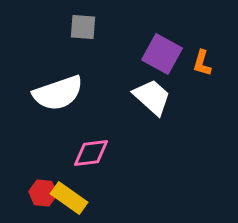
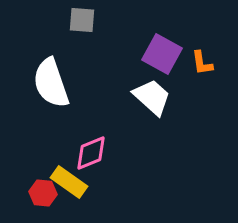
gray square: moved 1 px left, 7 px up
orange L-shape: rotated 24 degrees counterclockwise
white semicircle: moved 7 px left, 10 px up; rotated 90 degrees clockwise
pink diamond: rotated 15 degrees counterclockwise
yellow rectangle: moved 16 px up
